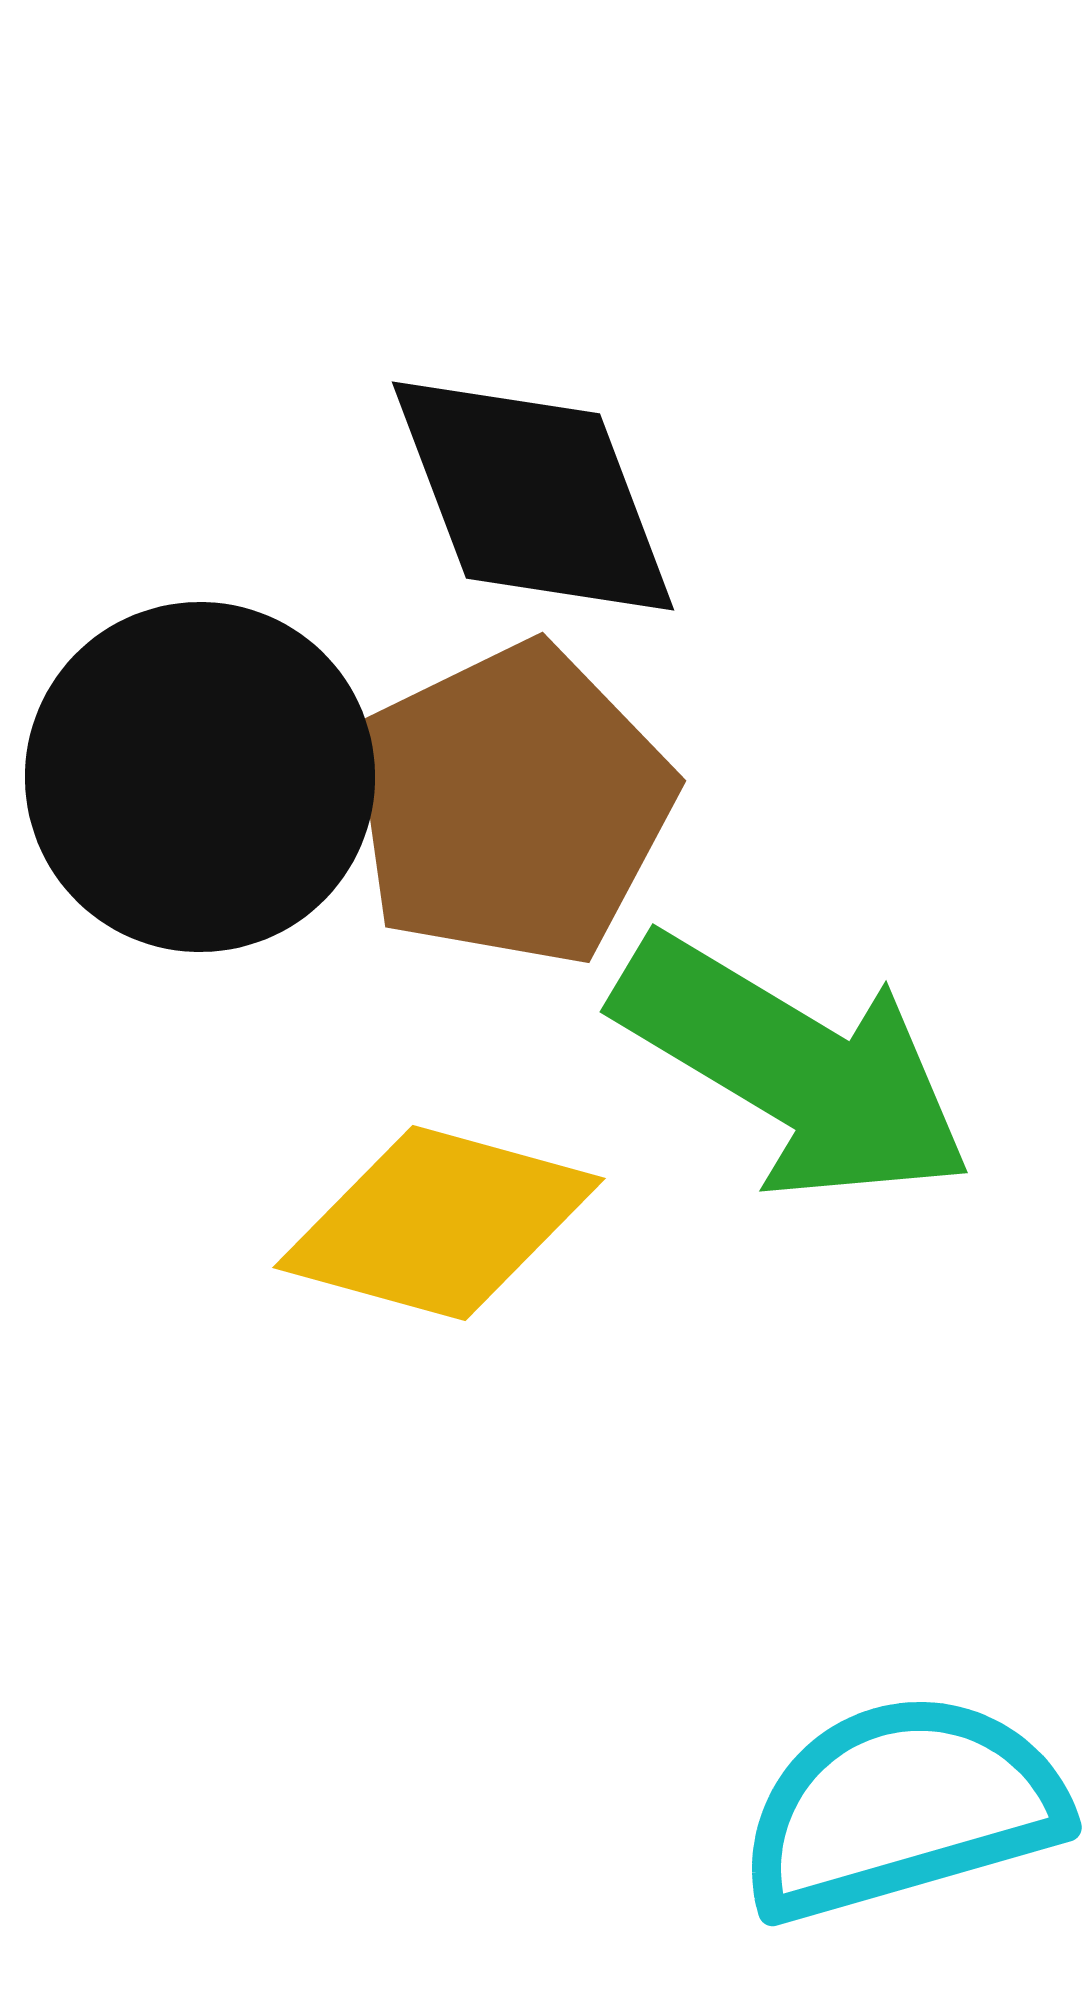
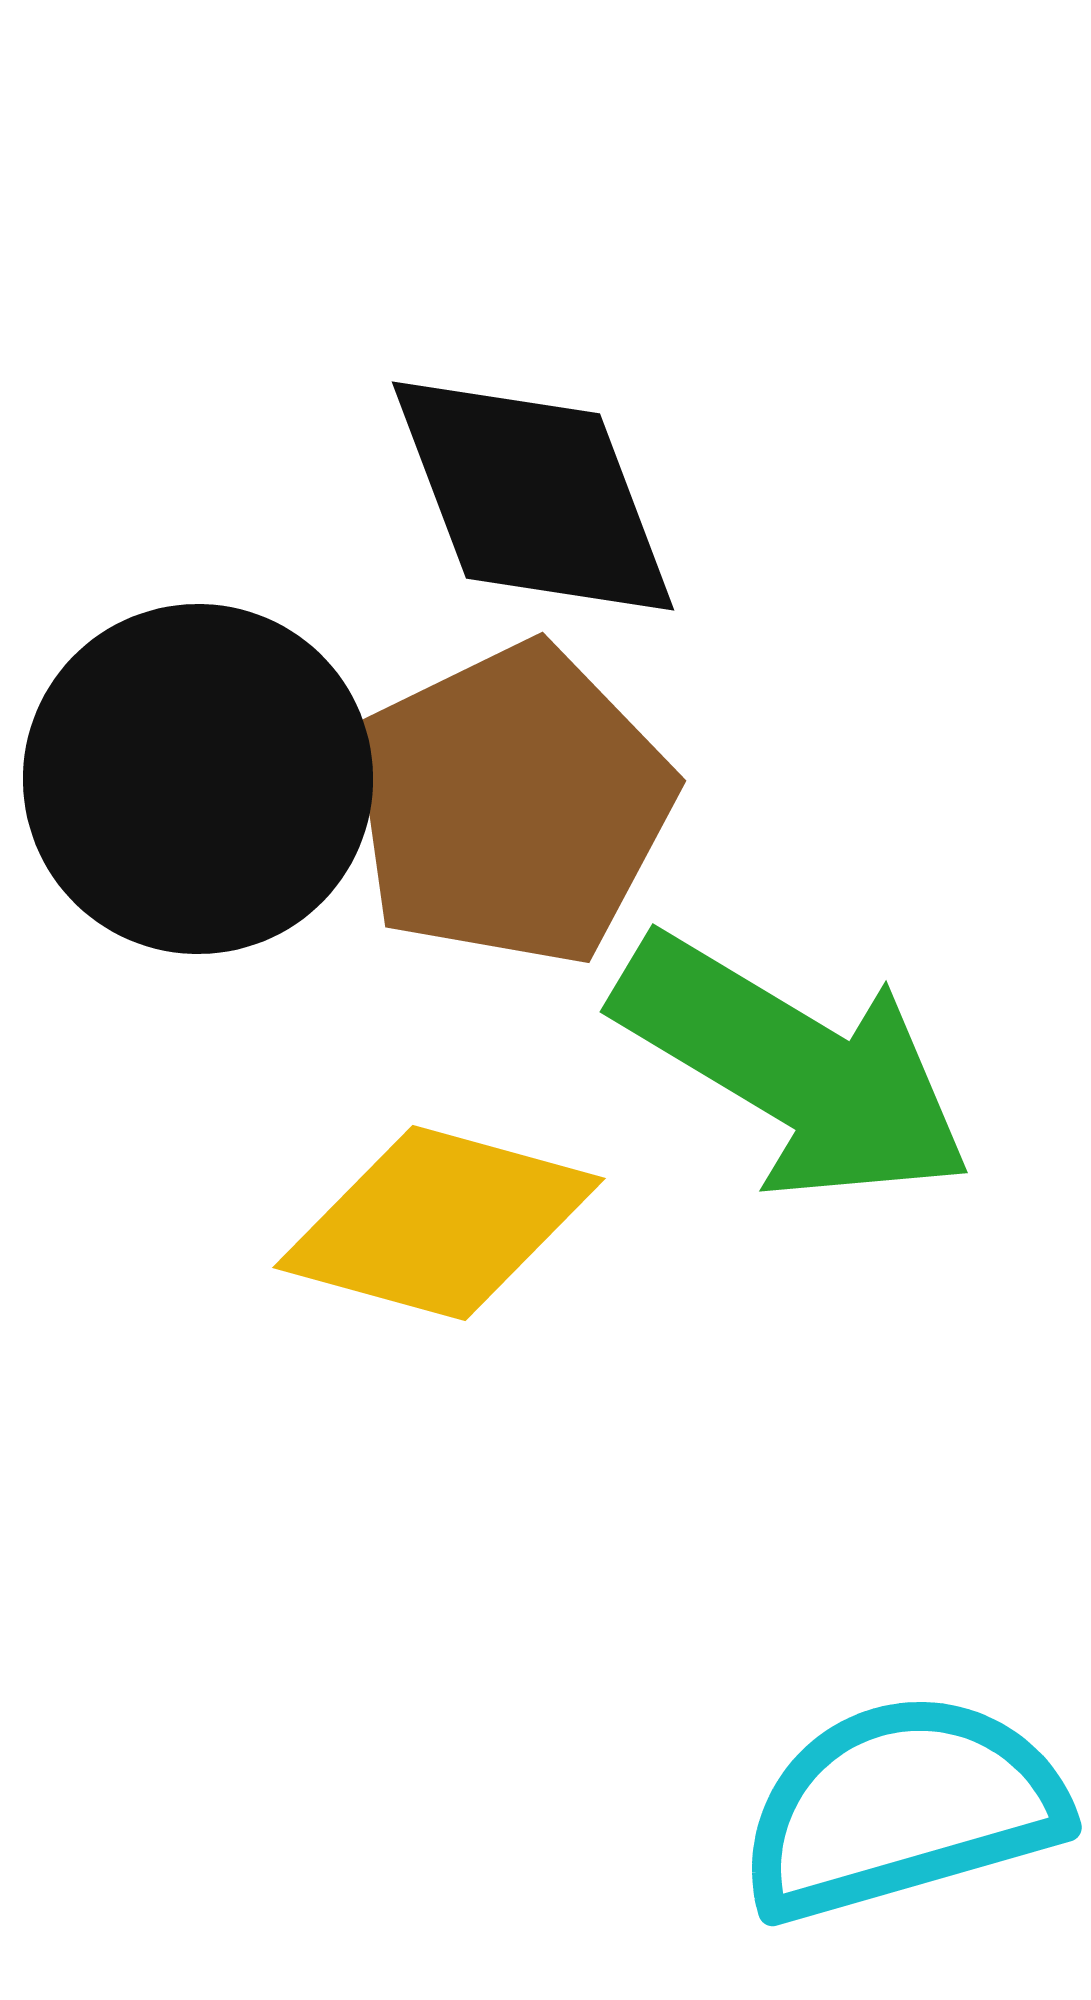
black circle: moved 2 px left, 2 px down
